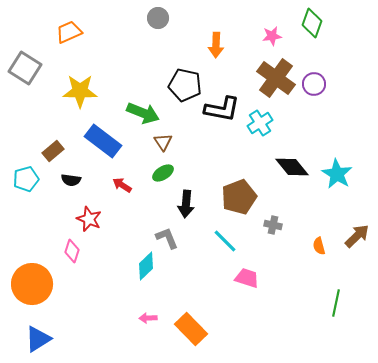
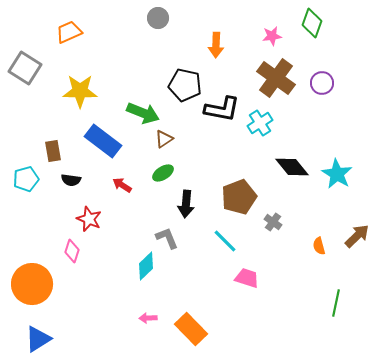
purple circle: moved 8 px right, 1 px up
brown triangle: moved 1 px right, 3 px up; rotated 30 degrees clockwise
brown rectangle: rotated 60 degrees counterclockwise
gray cross: moved 3 px up; rotated 24 degrees clockwise
